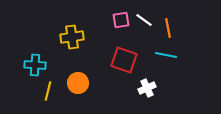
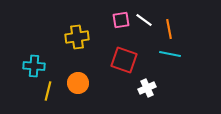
orange line: moved 1 px right, 1 px down
yellow cross: moved 5 px right
cyan line: moved 4 px right, 1 px up
cyan cross: moved 1 px left, 1 px down
